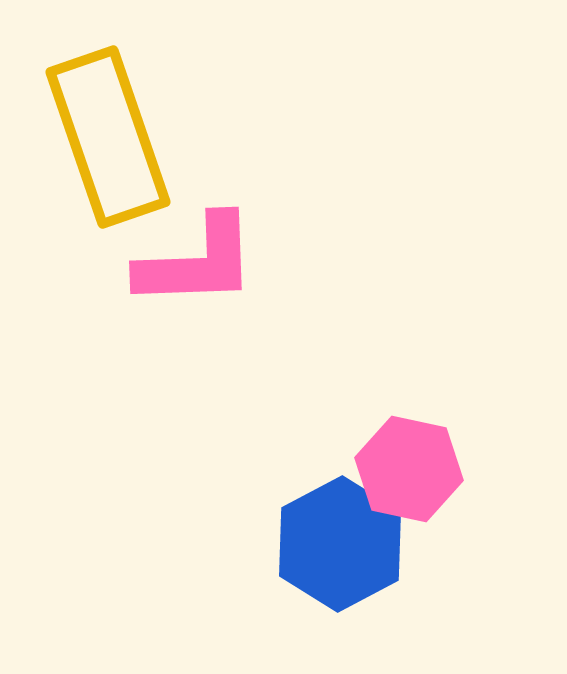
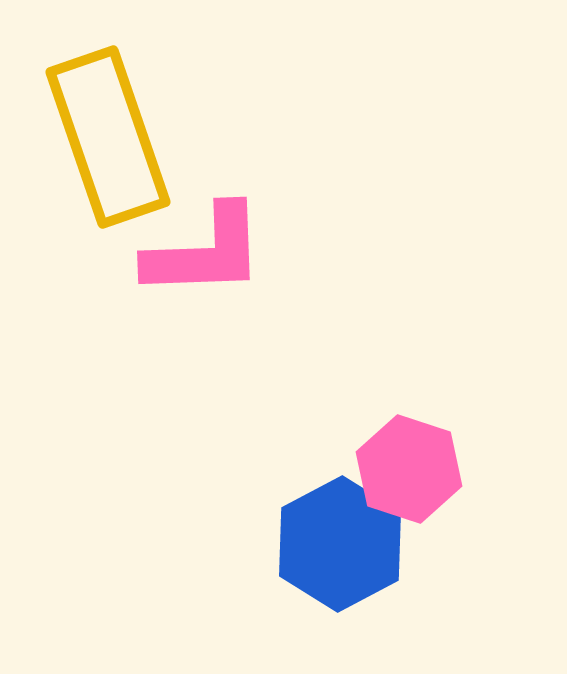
pink L-shape: moved 8 px right, 10 px up
pink hexagon: rotated 6 degrees clockwise
